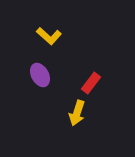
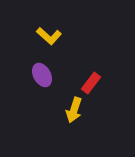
purple ellipse: moved 2 px right
yellow arrow: moved 3 px left, 3 px up
